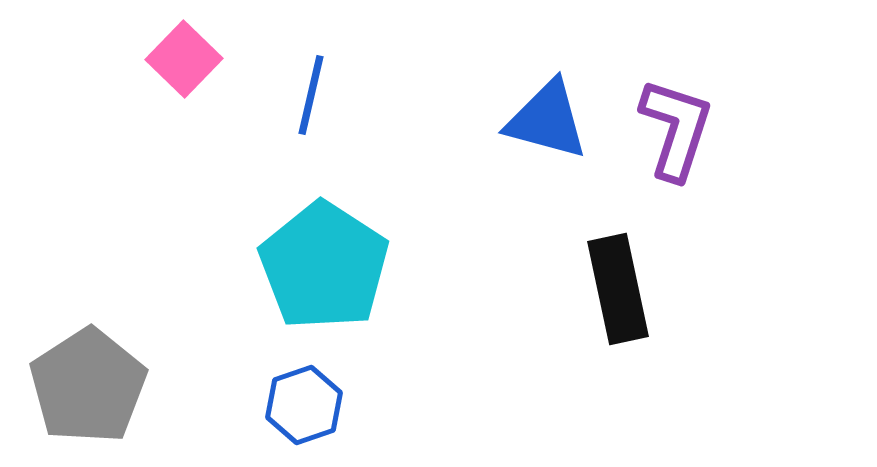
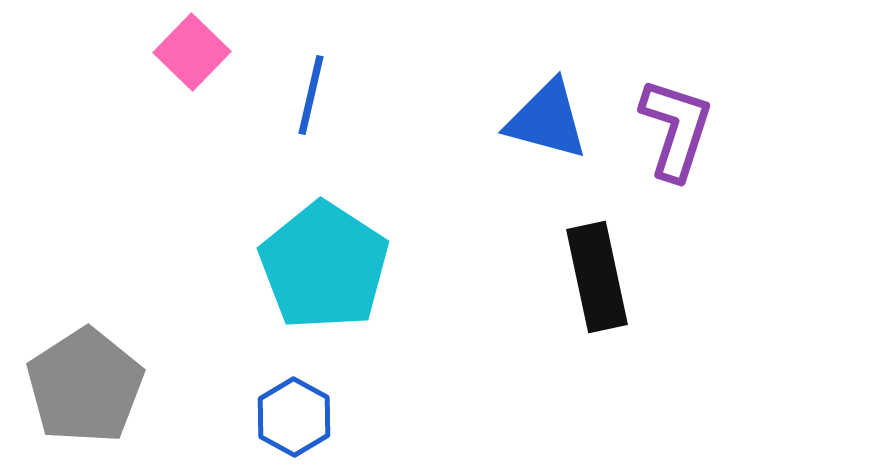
pink square: moved 8 px right, 7 px up
black rectangle: moved 21 px left, 12 px up
gray pentagon: moved 3 px left
blue hexagon: moved 10 px left, 12 px down; rotated 12 degrees counterclockwise
